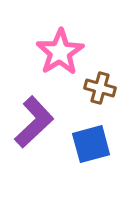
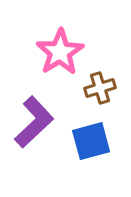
brown cross: rotated 32 degrees counterclockwise
blue square: moved 3 px up
